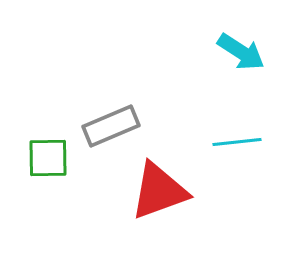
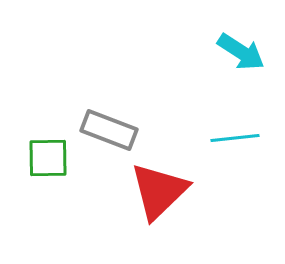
gray rectangle: moved 2 px left, 4 px down; rotated 44 degrees clockwise
cyan line: moved 2 px left, 4 px up
red triangle: rotated 24 degrees counterclockwise
